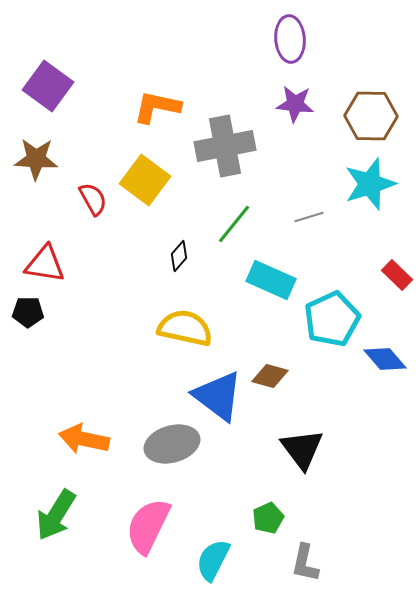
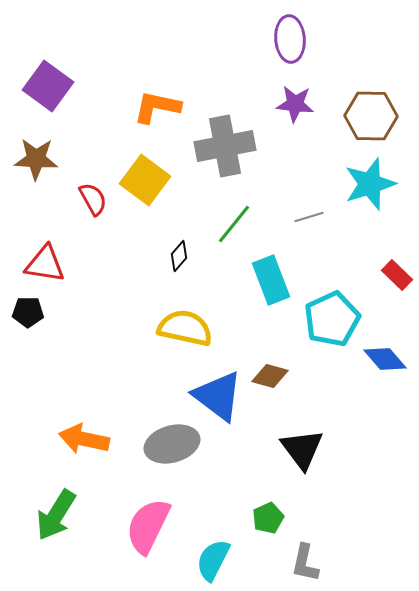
cyan rectangle: rotated 45 degrees clockwise
